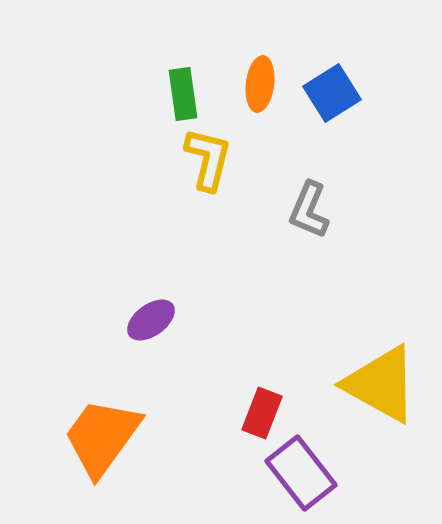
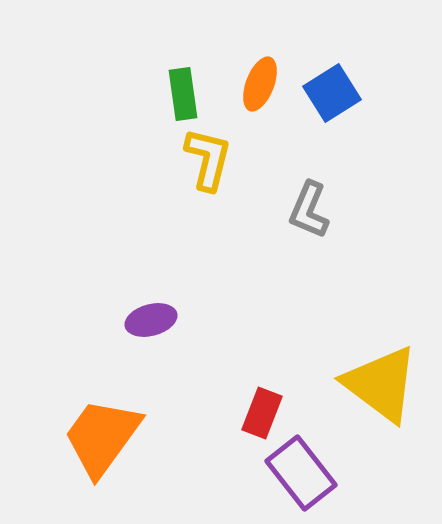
orange ellipse: rotated 14 degrees clockwise
purple ellipse: rotated 21 degrees clockwise
yellow triangle: rotated 8 degrees clockwise
